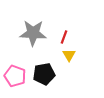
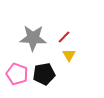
gray star: moved 5 px down
red line: rotated 24 degrees clockwise
pink pentagon: moved 2 px right, 2 px up
